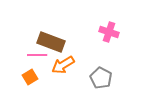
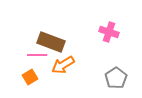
gray pentagon: moved 15 px right; rotated 10 degrees clockwise
